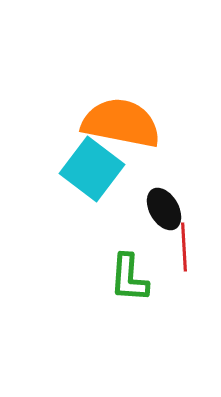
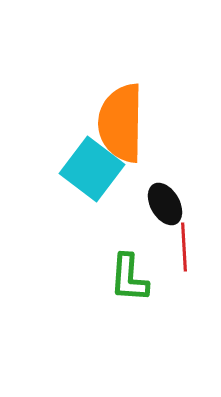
orange semicircle: rotated 100 degrees counterclockwise
black ellipse: moved 1 px right, 5 px up
